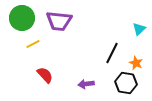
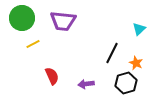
purple trapezoid: moved 4 px right
red semicircle: moved 7 px right, 1 px down; rotated 18 degrees clockwise
black hexagon: rotated 25 degrees counterclockwise
